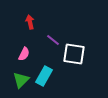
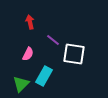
pink semicircle: moved 4 px right
green triangle: moved 4 px down
